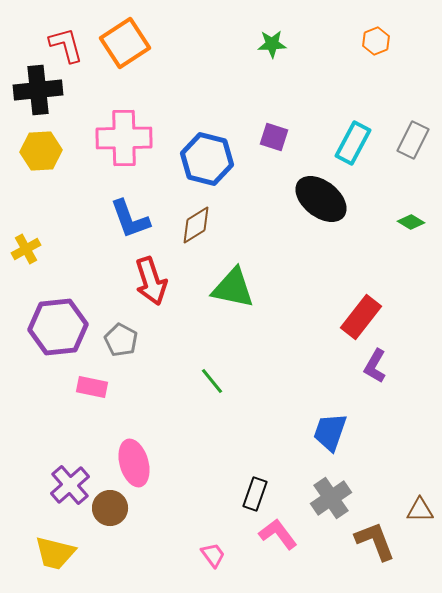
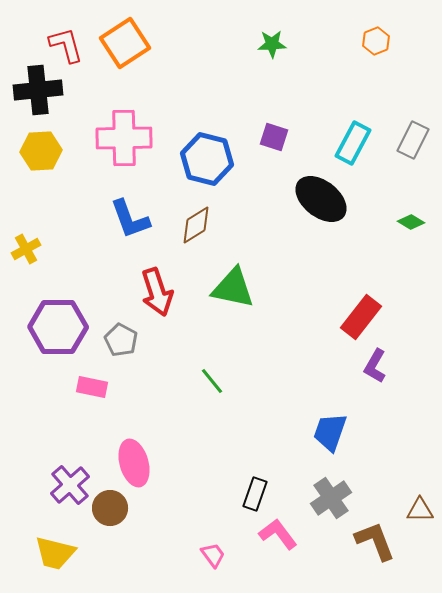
red arrow: moved 6 px right, 11 px down
purple hexagon: rotated 6 degrees clockwise
